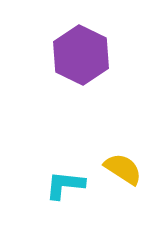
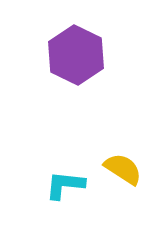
purple hexagon: moved 5 px left
